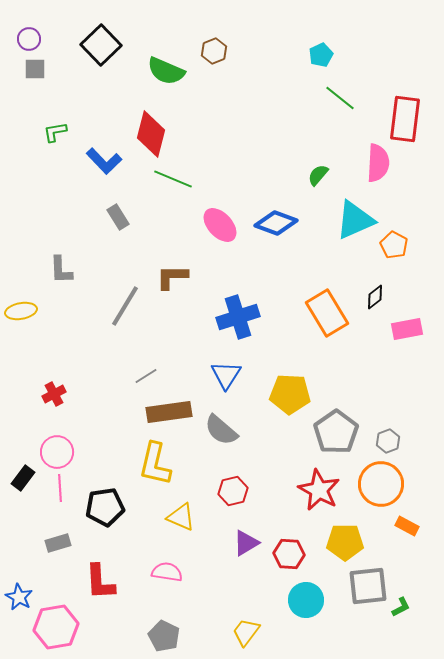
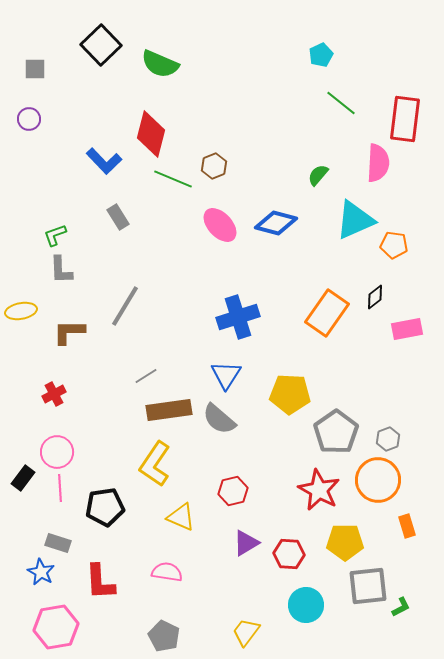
purple circle at (29, 39): moved 80 px down
brown hexagon at (214, 51): moved 115 px down
green semicircle at (166, 71): moved 6 px left, 7 px up
green line at (340, 98): moved 1 px right, 5 px down
green L-shape at (55, 132): moved 103 px down; rotated 10 degrees counterclockwise
blue diamond at (276, 223): rotated 6 degrees counterclockwise
orange pentagon at (394, 245): rotated 20 degrees counterclockwise
brown L-shape at (172, 277): moved 103 px left, 55 px down
orange rectangle at (327, 313): rotated 66 degrees clockwise
brown rectangle at (169, 412): moved 2 px up
gray semicircle at (221, 430): moved 2 px left, 11 px up
gray hexagon at (388, 441): moved 2 px up
yellow L-shape at (155, 464): rotated 21 degrees clockwise
orange circle at (381, 484): moved 3 px left, 4 px up
orange rectangle at (407, 526): rotated 45 degrees clockwise
gray rectangle at (58, 543): rotated 35 degrees clockwise
blue star at (19, 597): moved 22 px right, 25 px up
cyan circle at (306, 600): moved 5 px down
